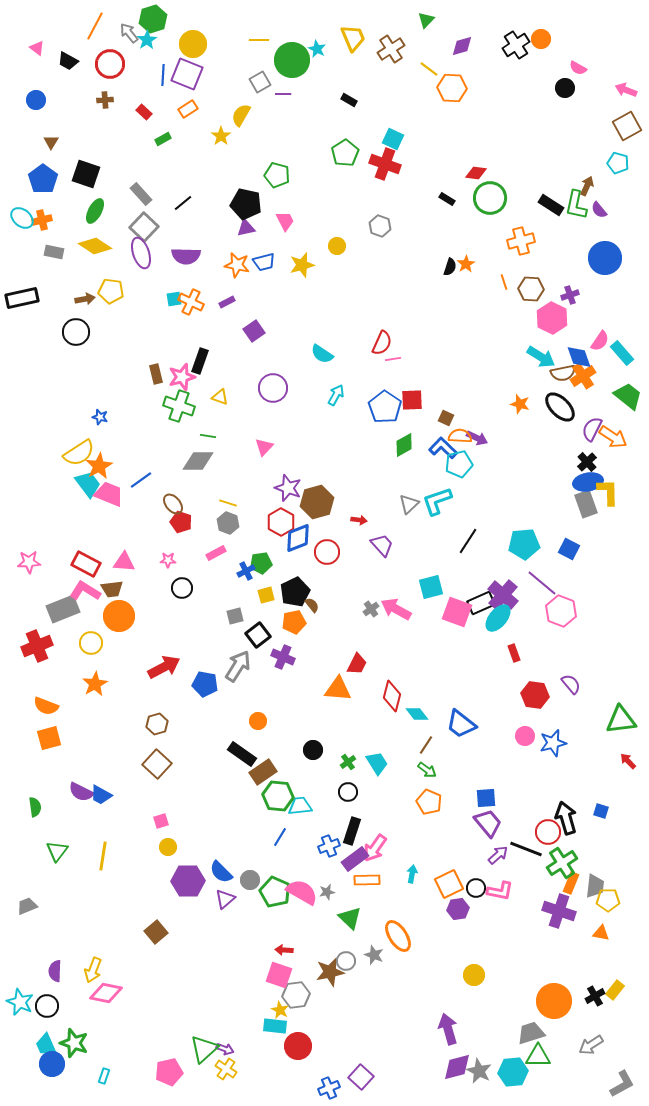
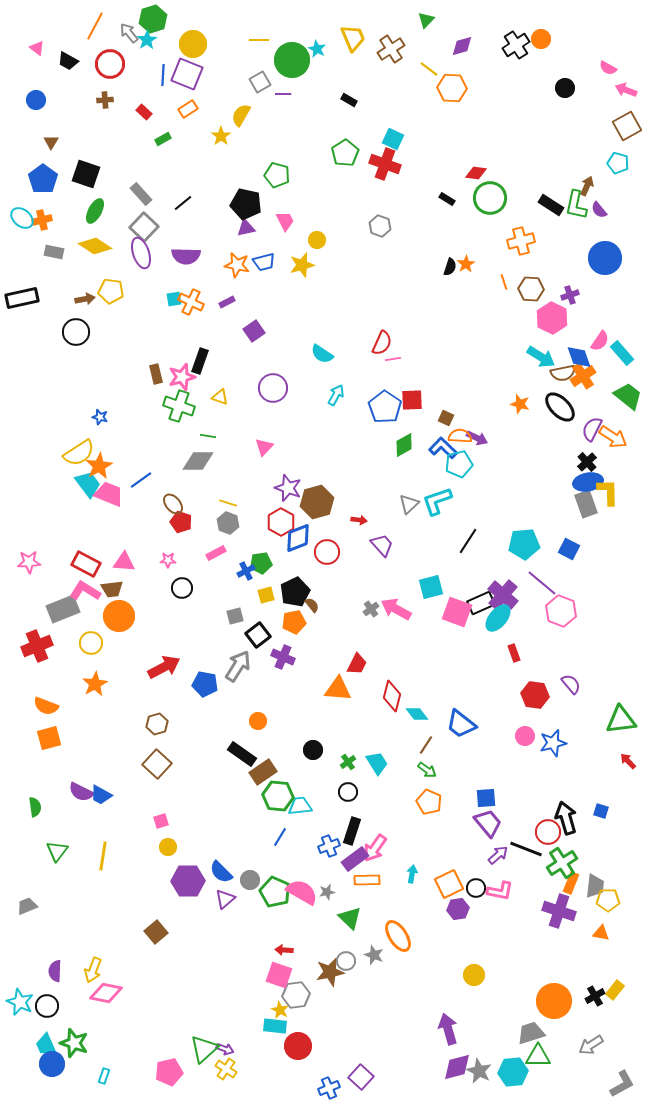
pink semicircle at (578, 68): moved 30 px right
yellow circle at (337, 246): moved 20 px left, 6 px up
